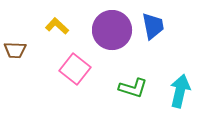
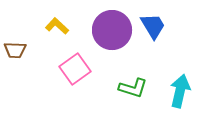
blue trapezoid: rotated 20 degrees counterclockwise
pink square: rotated 16 degrees clockwise
